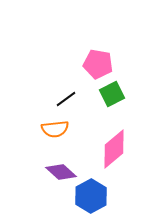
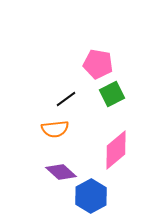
pink diamond: moved 2 px right, 1 px down
